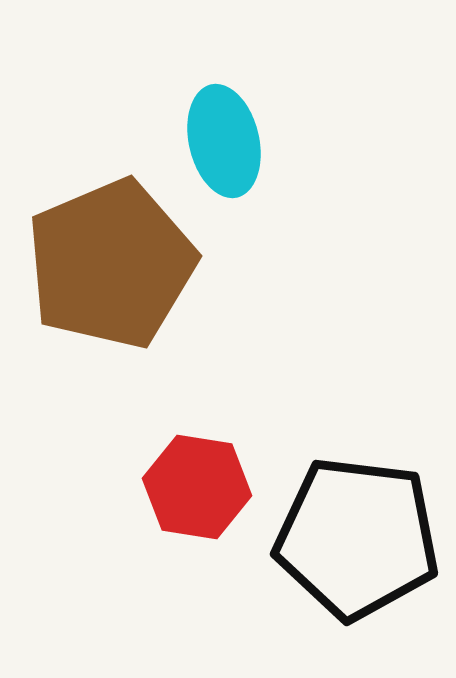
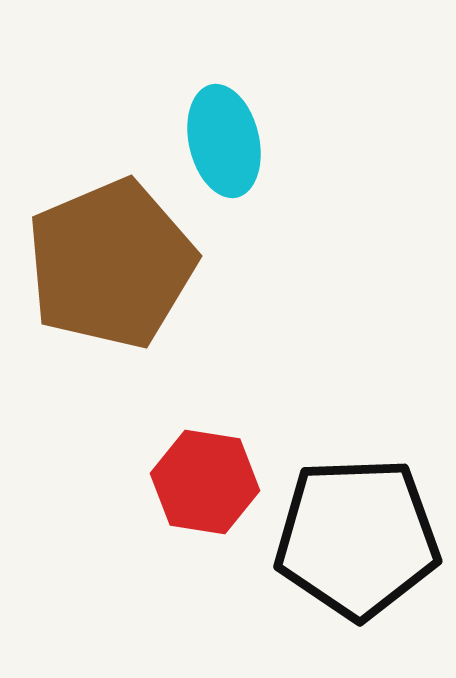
red hexagon: moved 8 px right, 5 px up
black pentagon: rotated 9 degrees counterclockwise
